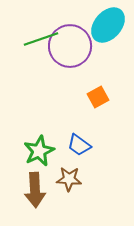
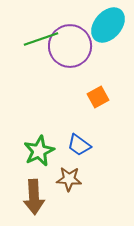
brown arrow: moved 1 px left, 7 px down
